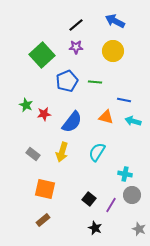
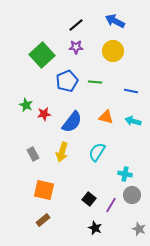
blue line: moved 7 px right, 9 px up
gray rectangle: rotated 24 degrees clockwise
orange square: moved 1 px left, 1 px down
